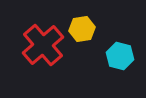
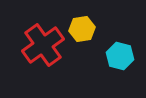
red cross: rotated 6 degrees clockwise
